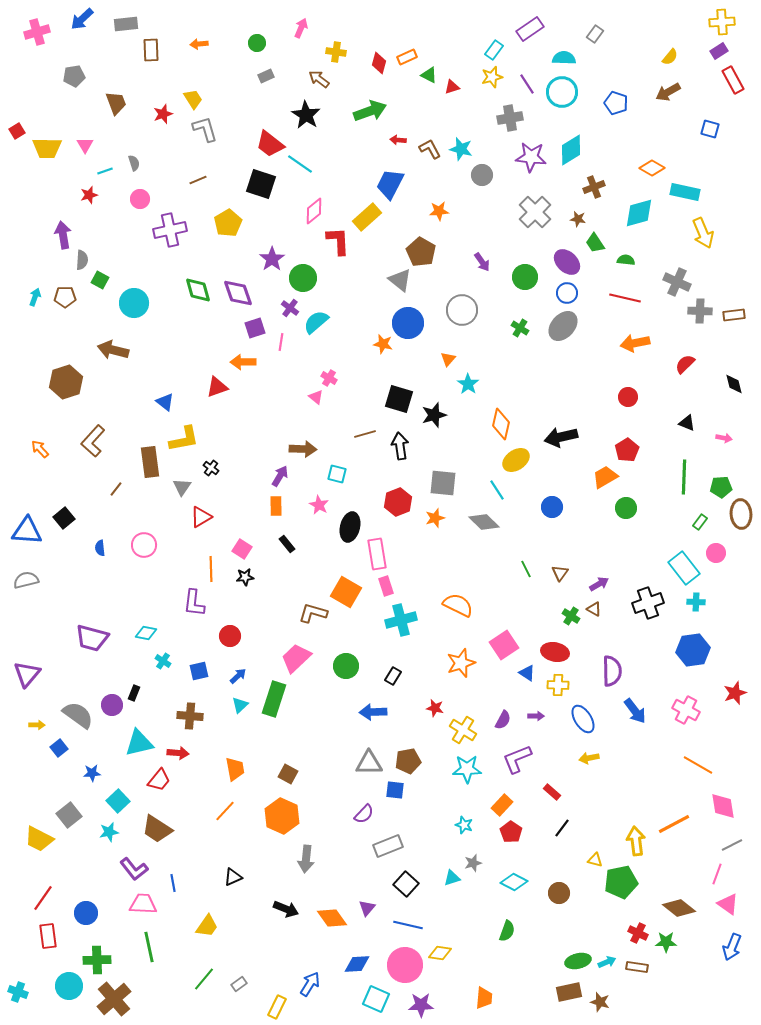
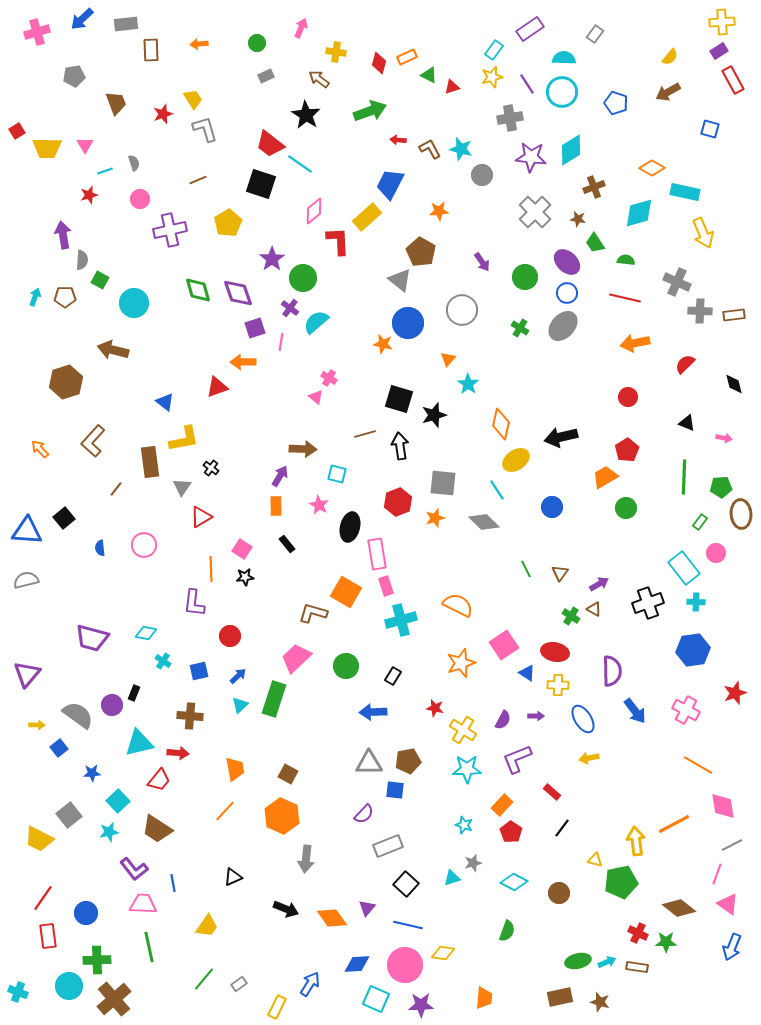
yellow diamond at (440, 953): moved 3 px right
brown rectangle at (569, 992): moved 9 px left, 5 px down
